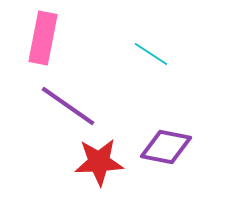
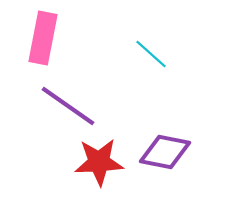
cyan line: rotated 9 degrees clockwise
purple diamond: moved 1 px left, 5 px down
